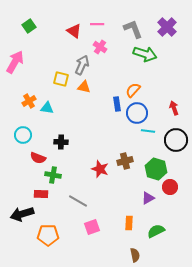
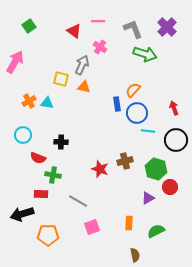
pink line: moved 1 px right, 3 px up
cyan triangle: moved 5 px up
